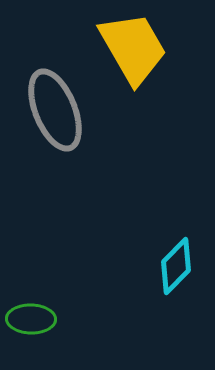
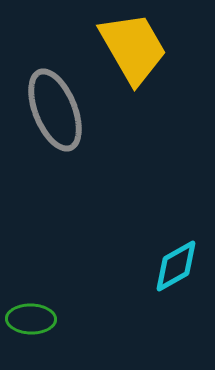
cyan diamond: rotated 16 degrees clockwise
